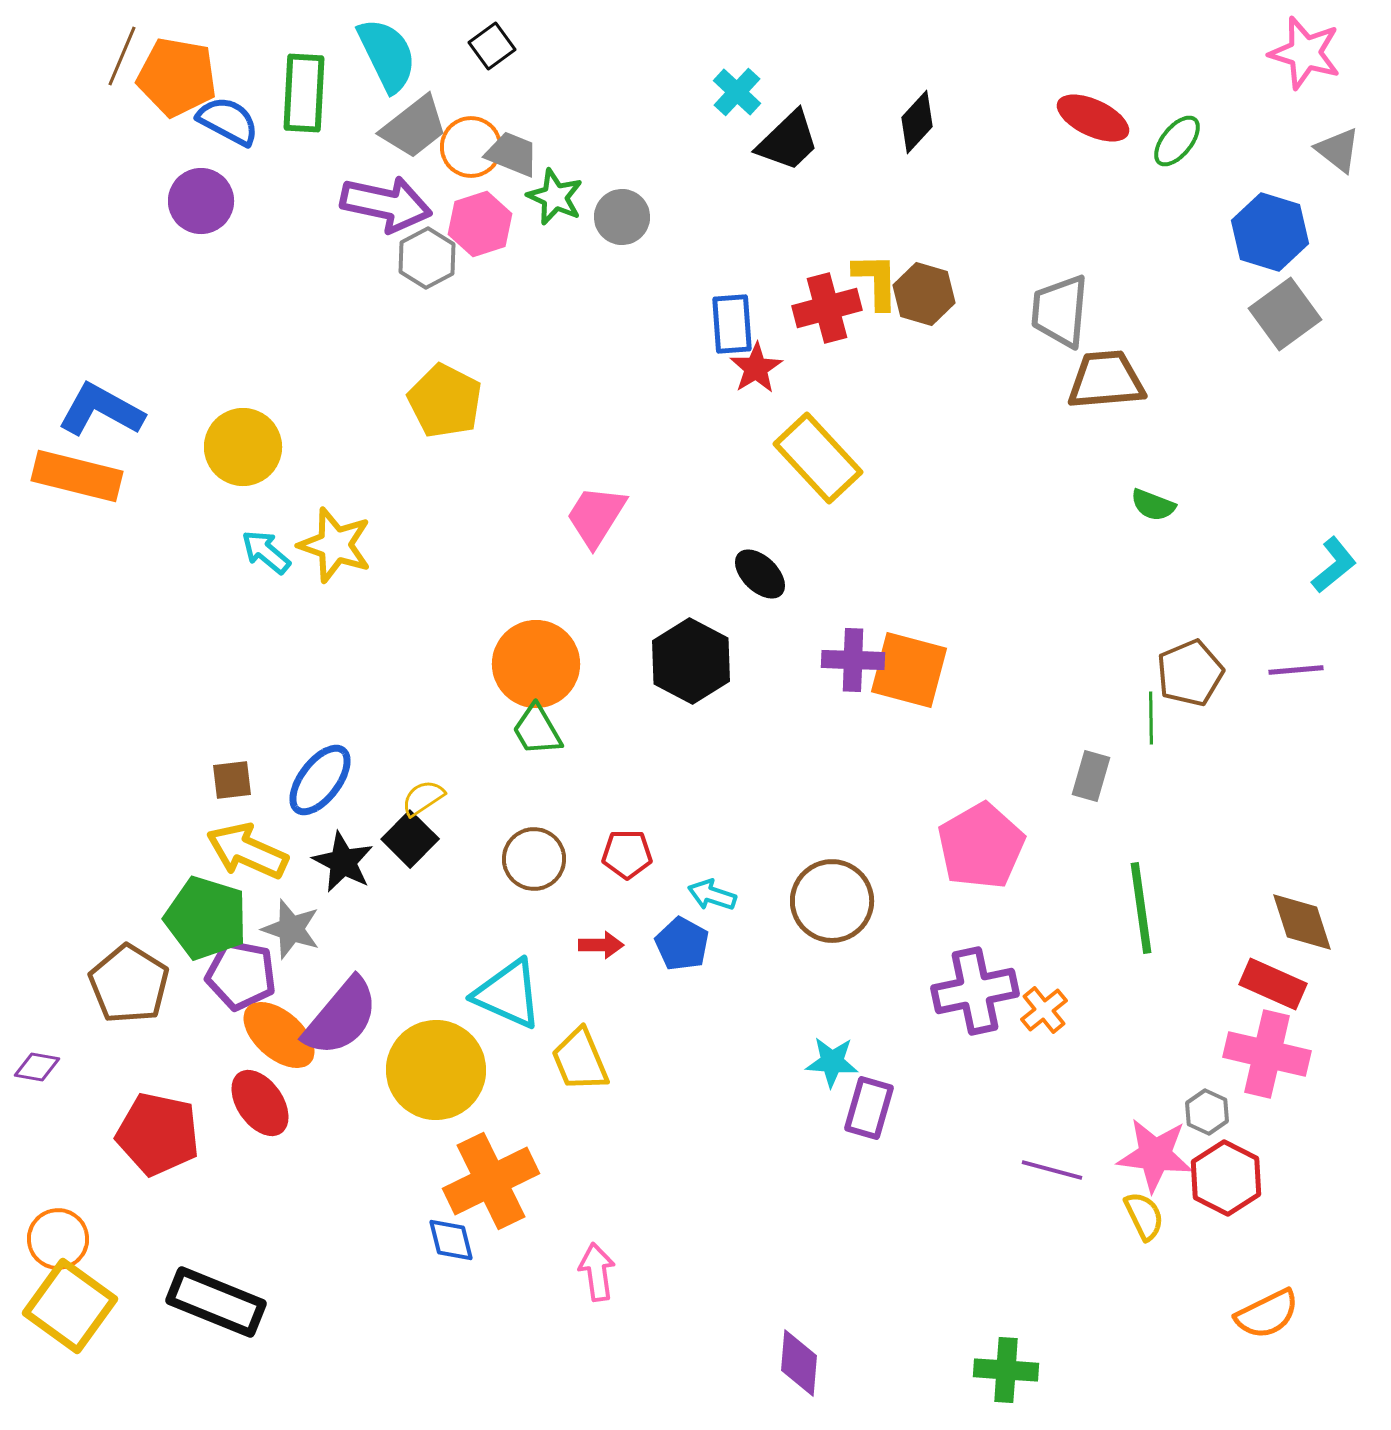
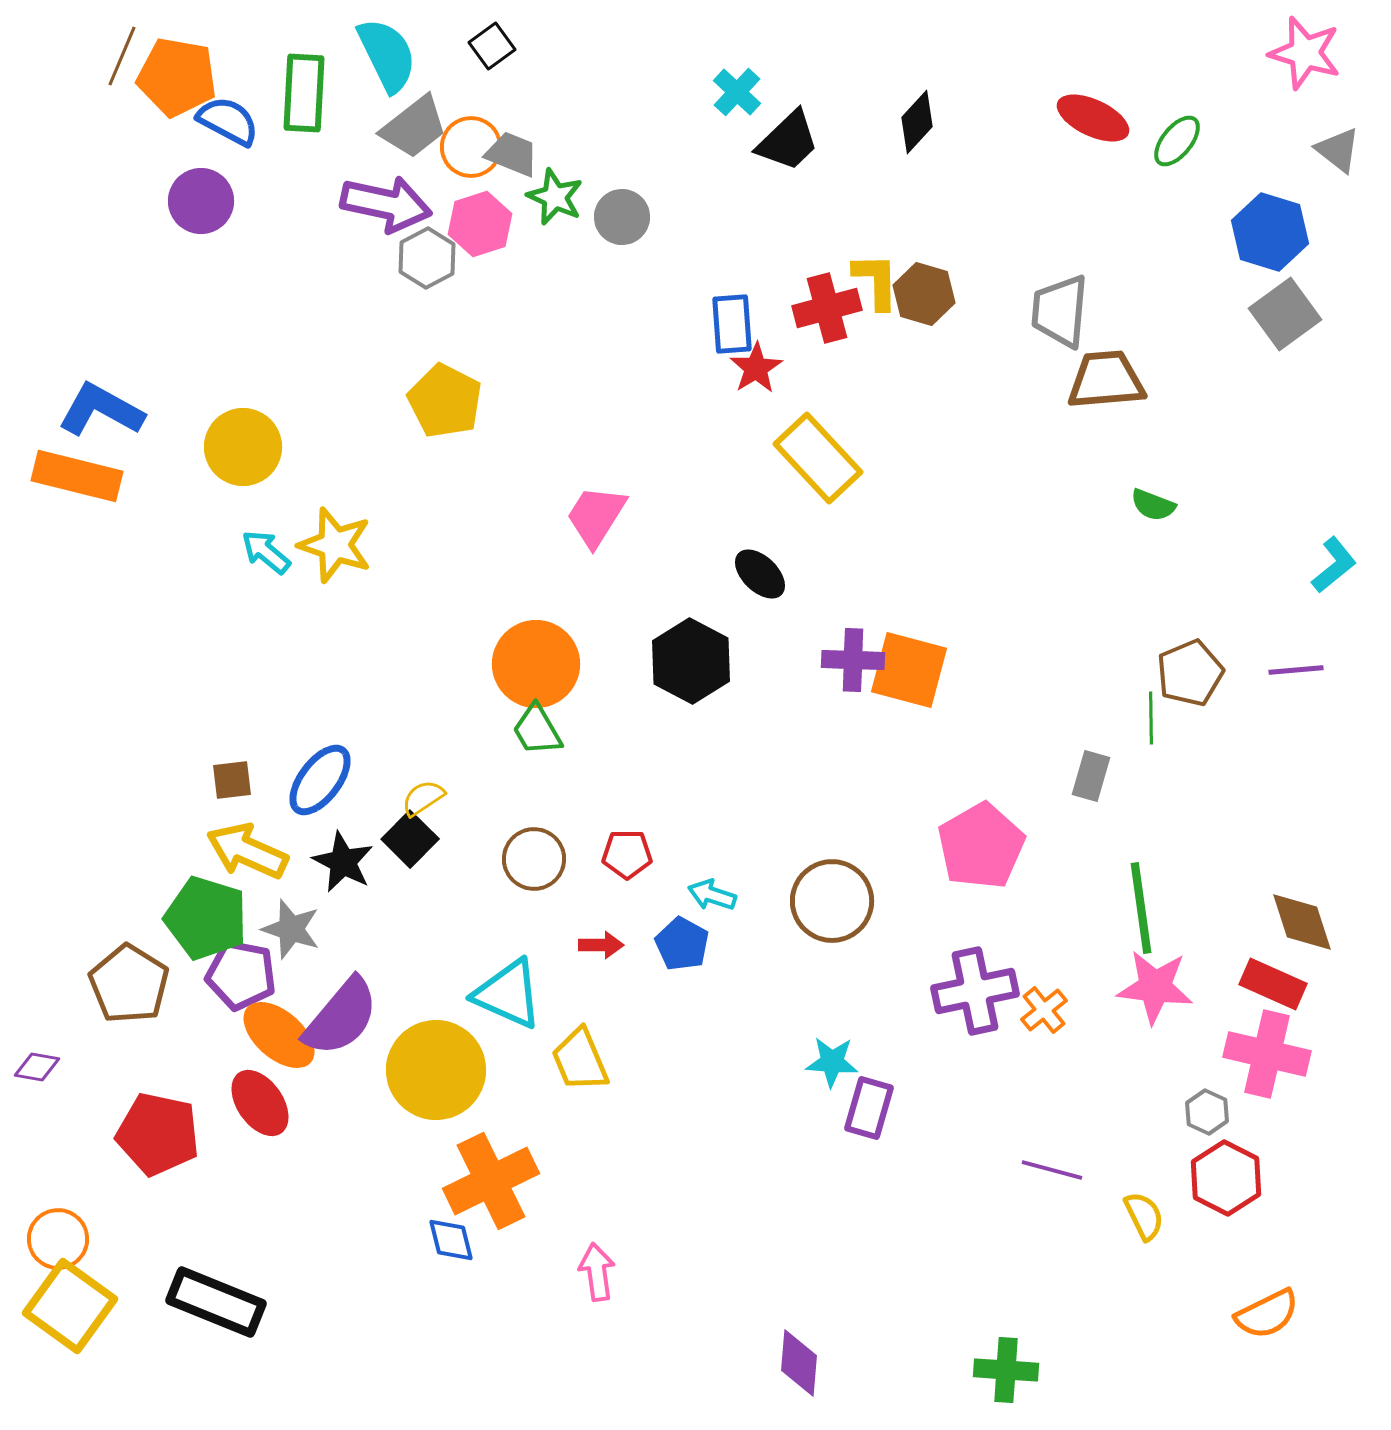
pink star at (1155, 1155): moved 168 px up
